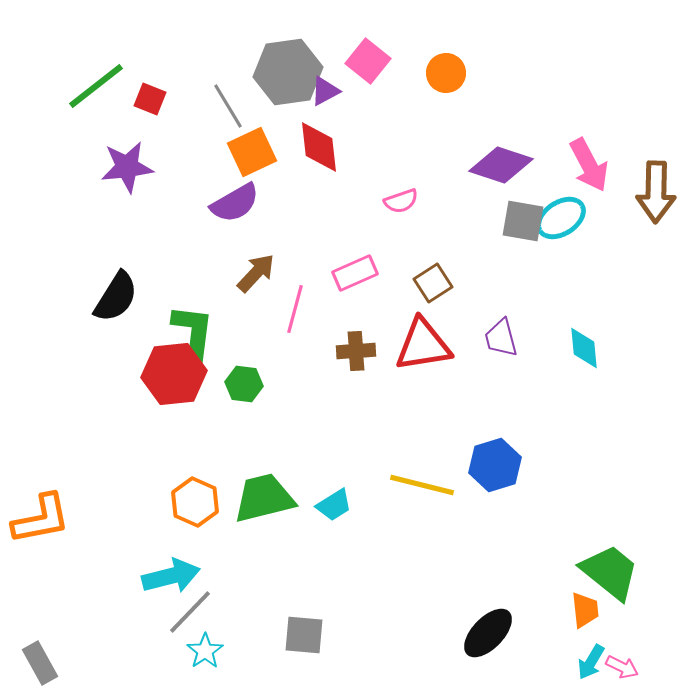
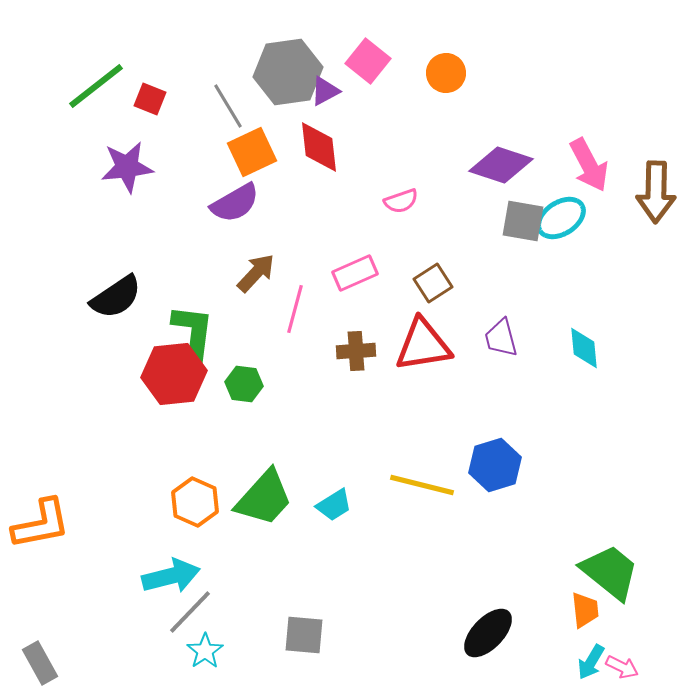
black semicircle at (116, 297): rotated 24 degrees clockwise
green trapezoid at (264, 498): rotated 146 degrees clockwise
orange L-shape at (41, 519): moved 5 px down
